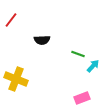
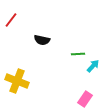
black semicircle: rotated 14 degrees clockwise
green line: rotated 24 degrees counterclockwise
yellow cross: moved 1 px right, 2 px down
pink rectangle: moved 3 px right, 1 px down; rotated 35 degrees counterclockwise
